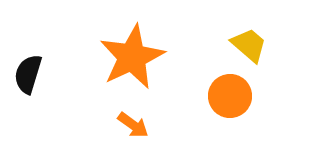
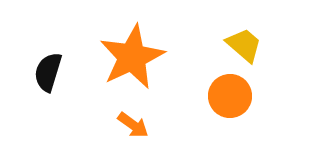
yellow trapezoid: moved 5 px left
black semicircle: moved 20 px right, 2 px up
